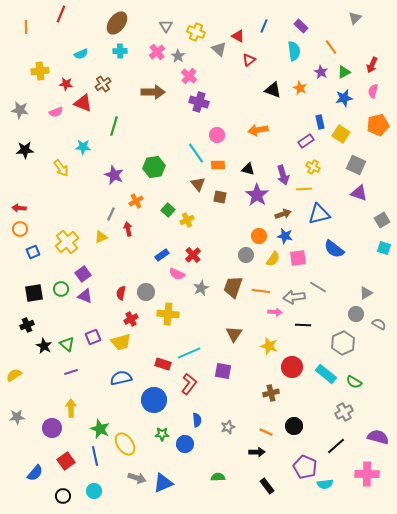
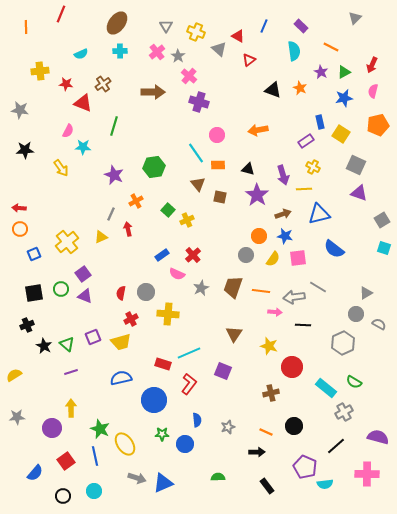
orange line at (331, 47): rotated 28 degrees counterclockwise
pink semicircle at (56, 112): moved 12 px right, 19 px down; rotated 40 degrees counterclockwise
blue square at (33, 252): moved 1 px right, 2 px down
purple square at (223, 371): rotated 12 degrees clockwise
cyan rectangle at (326, 374): moved 14 px down
